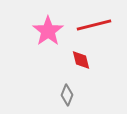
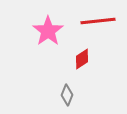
red line: moved 4 px right, 4 px up; rotated 8 degrees clockwise
red diamond: moved 1 px right, 1 px up; rotated 70 degrees clockwise
